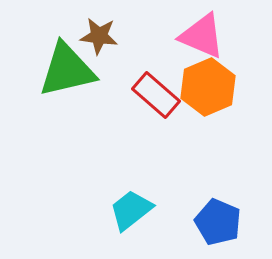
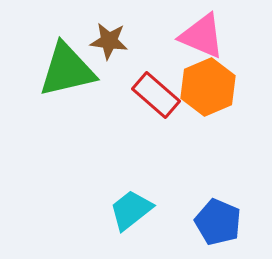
brown star: moved 10 px right, 5 px down
